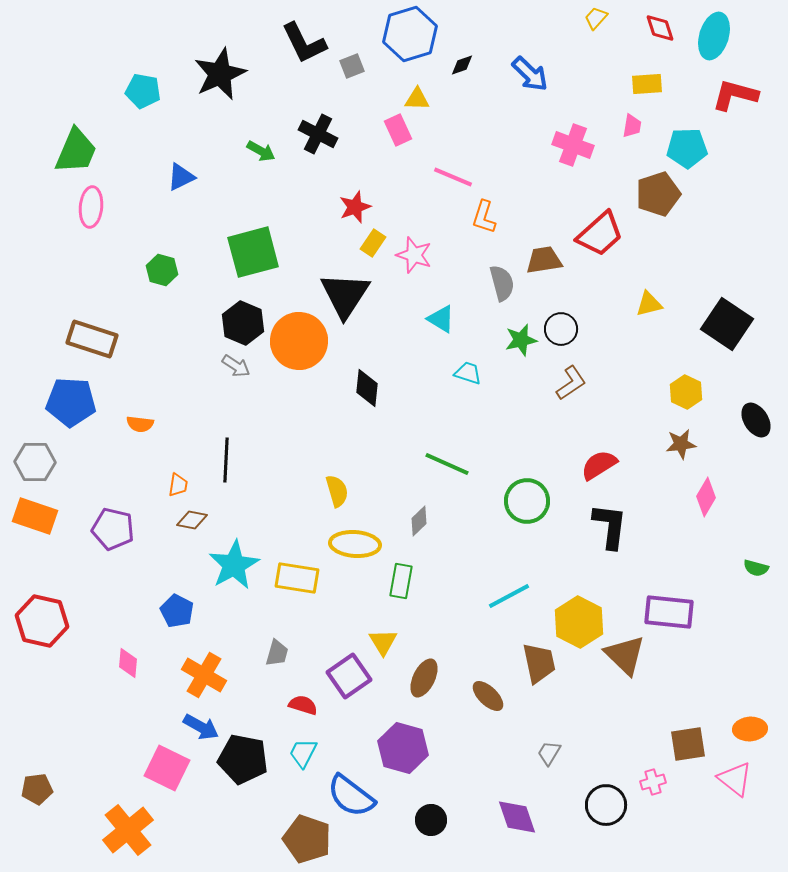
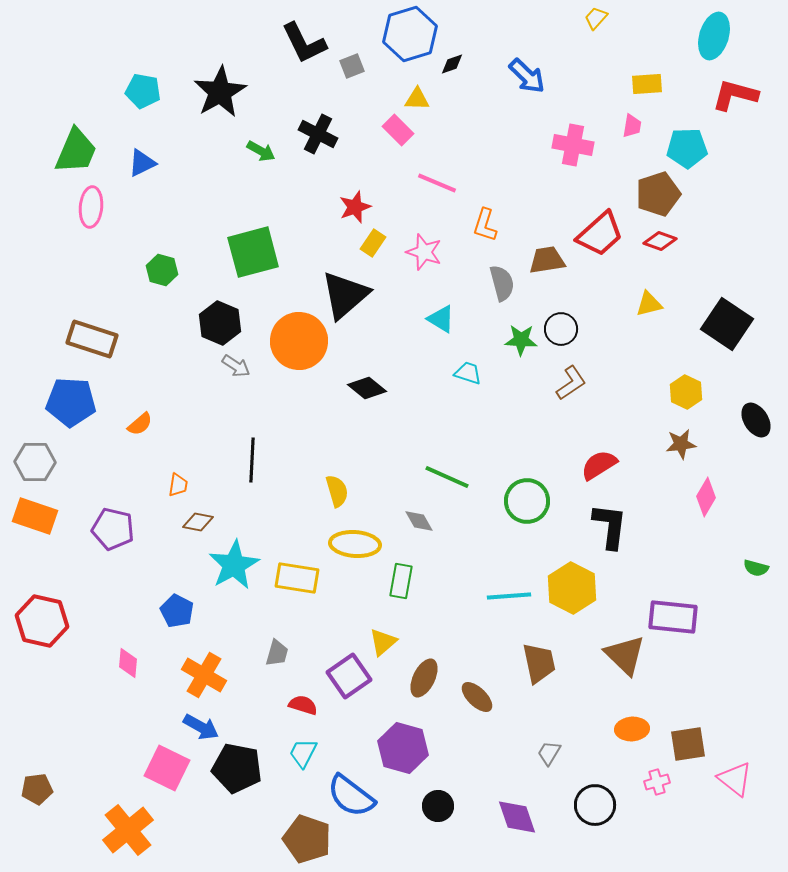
red diamond at (660, 28): moved 213 px down; rotated 52 degrees counterclockwise
black diamond at (462, 65): moved 10 px left, 1 px up
black star at (220, 74): moved 18 px down; rotated 6 degrees counterclockwise
blue arrow at (530, 74): moved 3 px left, 2 px down
pink rectangle at (398, 130): rotated 20 degrees counterclockwise
pink cross at (573, 145): rotated 9 degrees counterclockwise
blue triangle at (181, 177): moved 39 px left, 14 px up
pink line at (453, 177): moved 16 px left, 6 px down
orange L-shape at (484, 217): moved 1 px right, 8 px down
pink star at (414, 255): moved 10 px right, 3 px up
brown trapezoid at (544, 260): moved 3 px right
black triangle at (345, 295): rotated 16 degrees clockwise
black hexagon at (243, 323): moved 23 px left
green star at (521, 340): rotated 16 degrees clockwise
black diamond at (367, 388): rotated 57 degrees counterclockwise
orange semicircle at (140, 424): rotated 48 degrees counterclockwise
black line at (226, 460): moved 26 px right
green line at (447, 464): moved 13 px down
brown diamond at (192, 520): moved 6 px right, 2 px down
gray diamond at (419, 521): rotated 76 degrees counterclockwise
cyan line at (509, 596): rotated 24 degrees clockwise
purple rectangle at (669, 612): moved 4 px right, 5 px down
yellow hexagon at (579, 622): moved 7 px left, 34 px up
yellow triangle at (383, 642): rotated 20 degrees clockwise
brown ellipse at (488, 696): moved 11 px left, 1 px down
orange ellipse at (750, 729): moved 118 px left
black pentagon at (243, 759): moved 6 px left, 9 px down
pink cross at (653, 782): moved 4 px right
black circle at (606, 805): moved 11 px left
black circle at (431, 820): moved 7 px right, 14 px up
